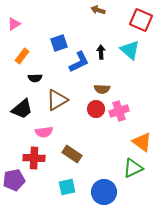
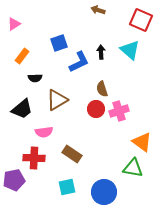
brown semicircle: rotated 70 degrees clockwise
green triangle: rotated 35 degrees clockwise
